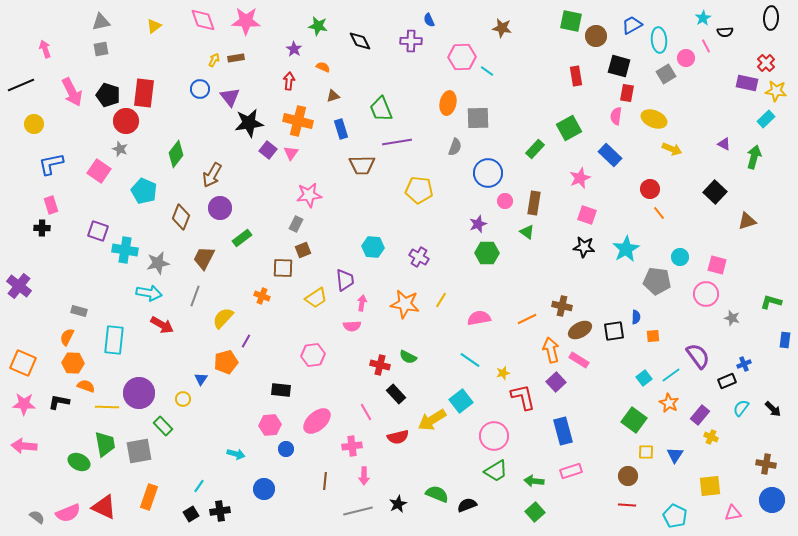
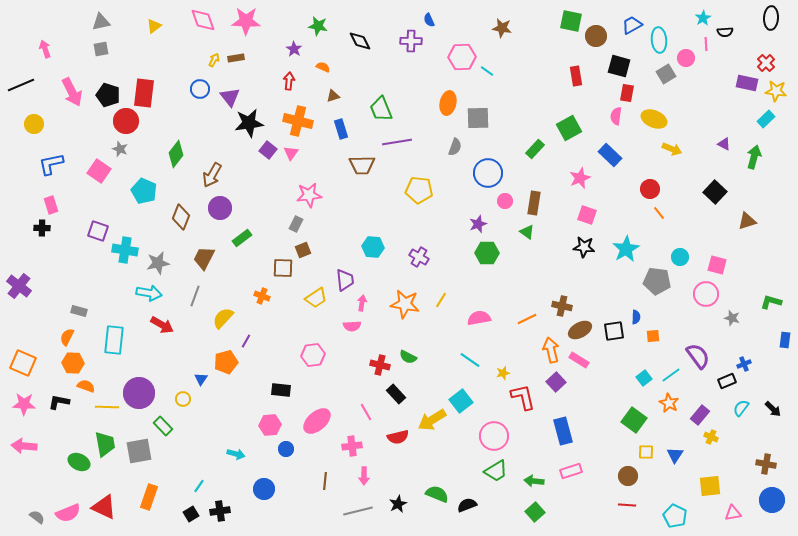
pink line at (706, 46): moved 2 px up; rotated 24 degrees clockwise
